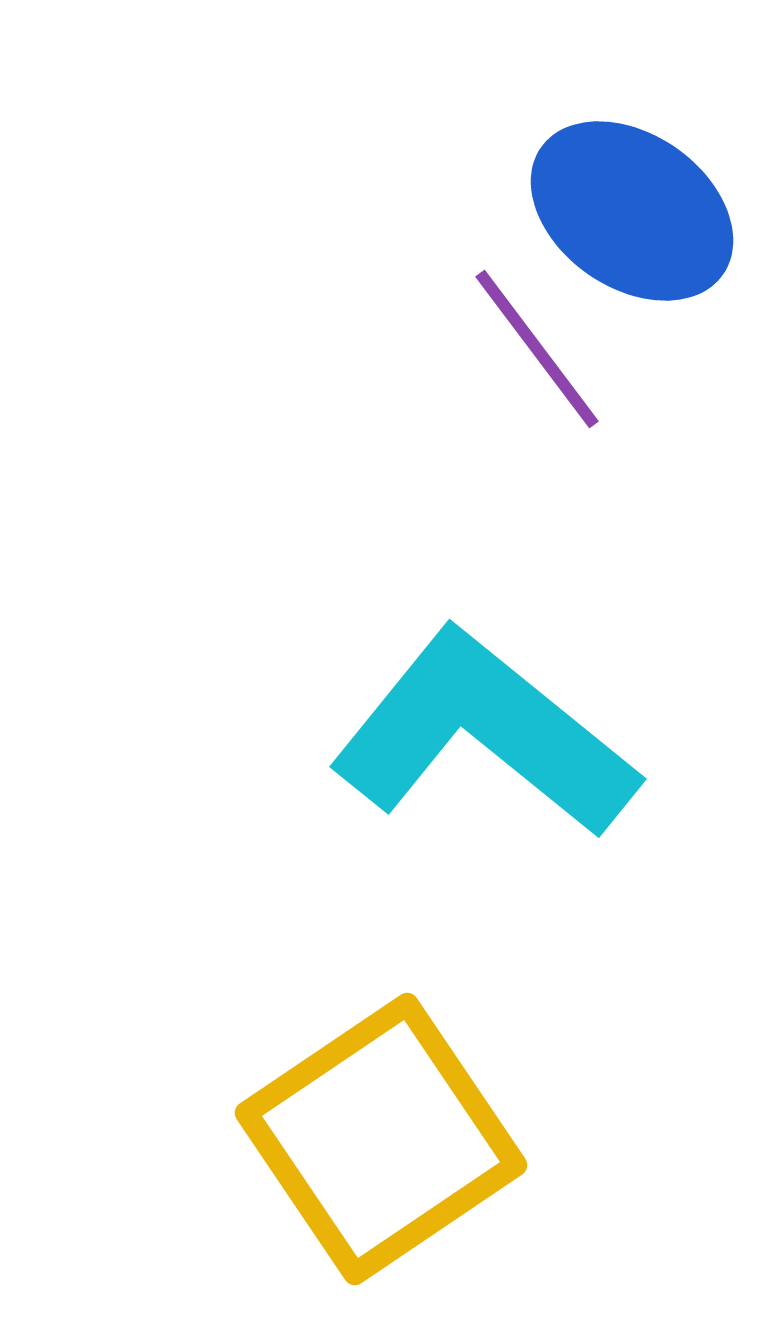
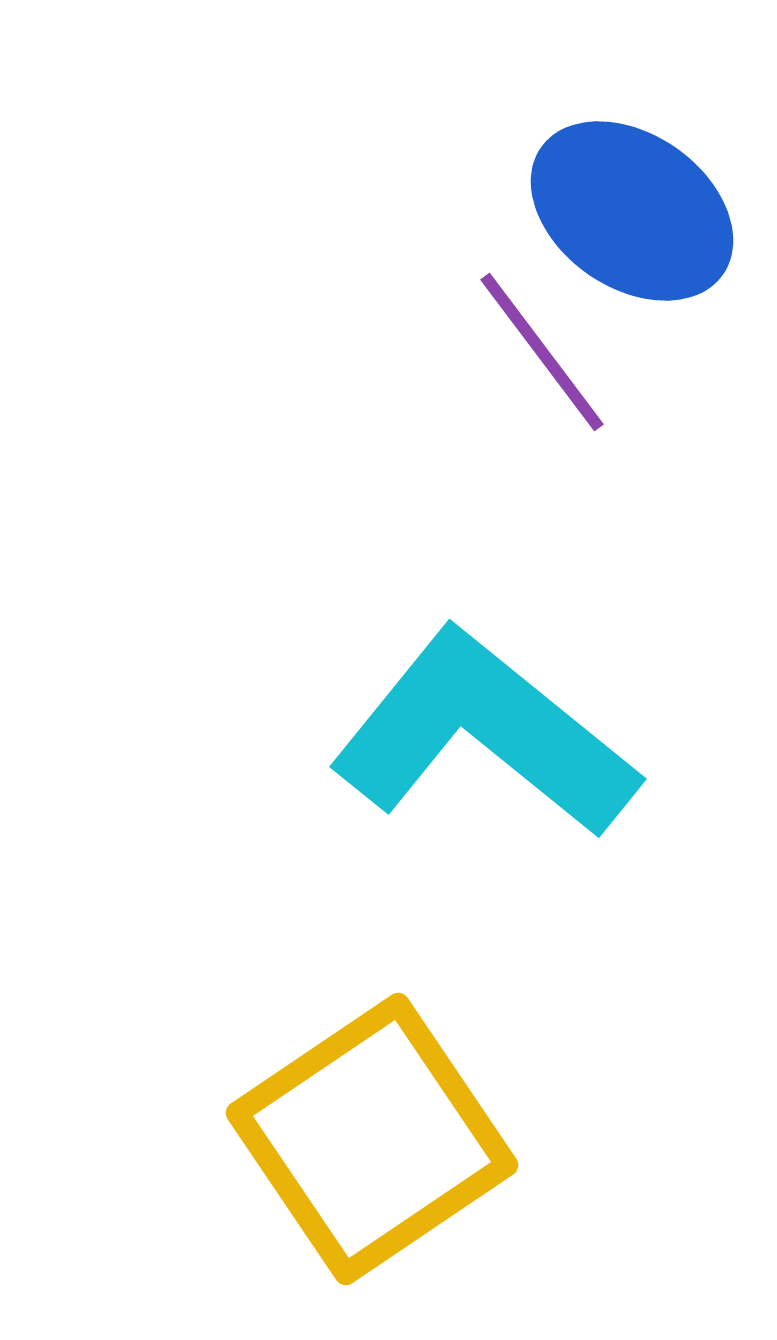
purple line: moved 5 px right, 3 px down
yellow square: moved 9 px left
